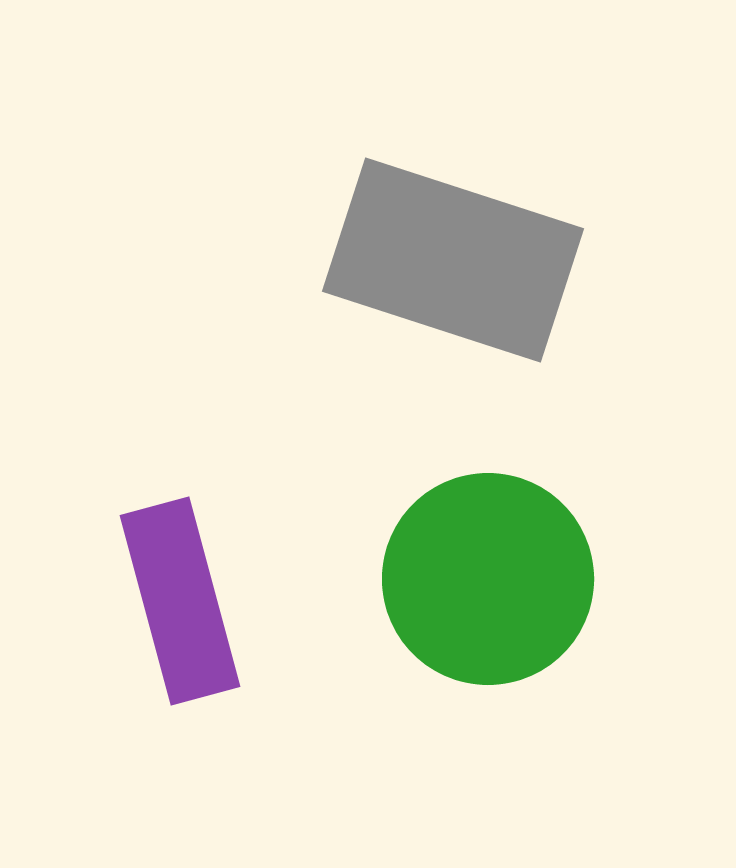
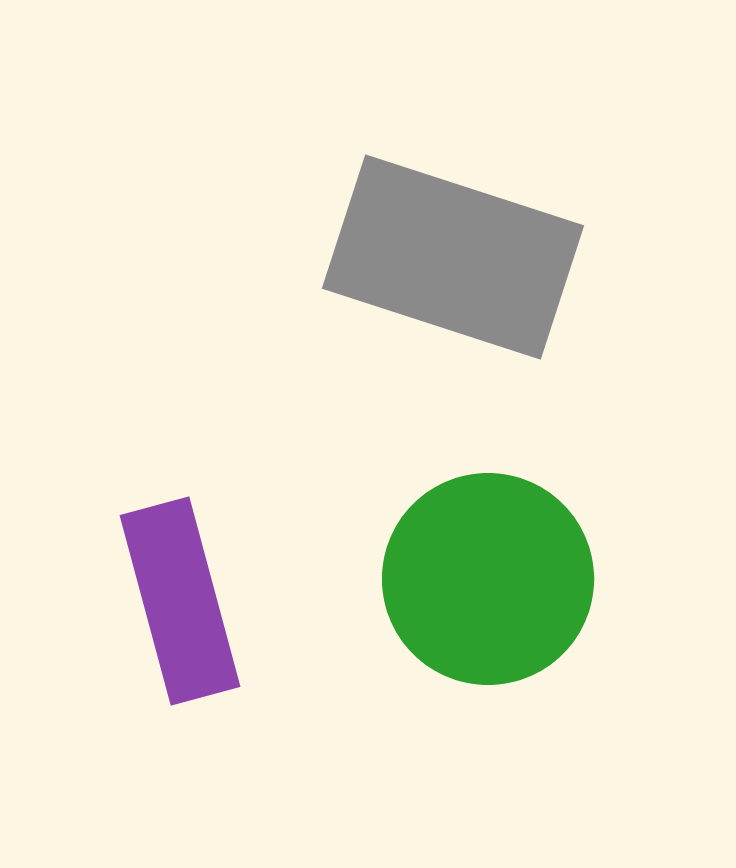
gray rectangle: moved 3 px up
